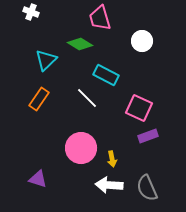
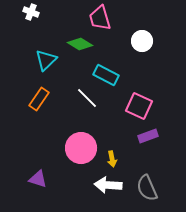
pink square: moved 2 px up
white arrow: moved 1 px left
